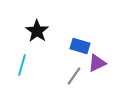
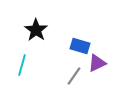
black star: moved 1 px left, 1 px up
